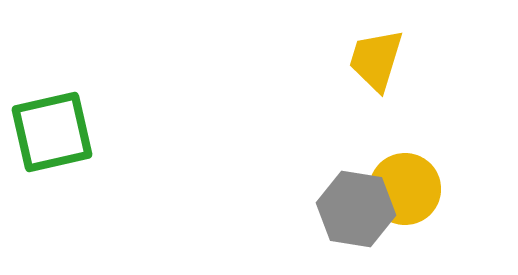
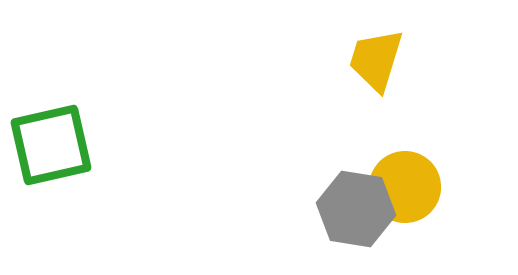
green square: moved 1 px left, 13 px down
yellow circle: moved 2 px up
